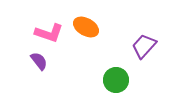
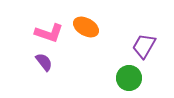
purple trapezoid: rotated 12 degrees counterclockwise
purple semicircle: moved 5 px right, 1 px down
green circle: moved 13 px right, 2 px up
